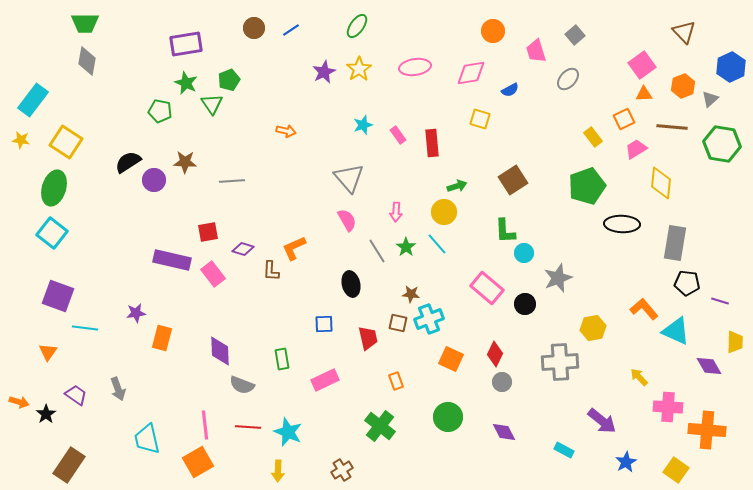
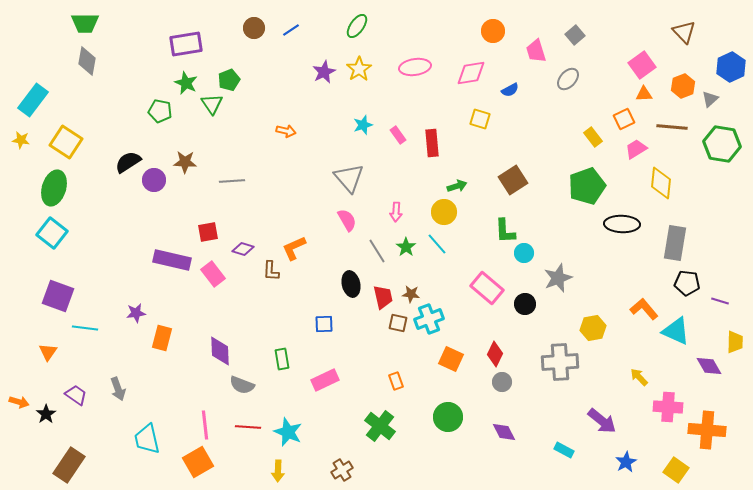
red trapezoid at (368, 338): moved 15 px right, 41 px up
